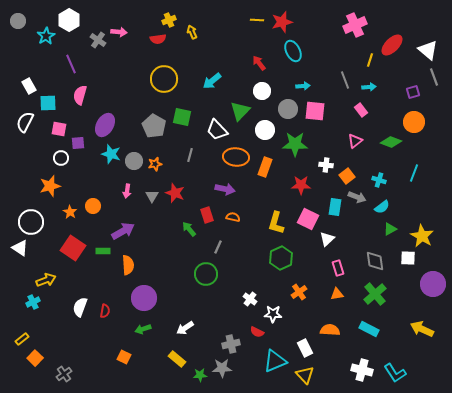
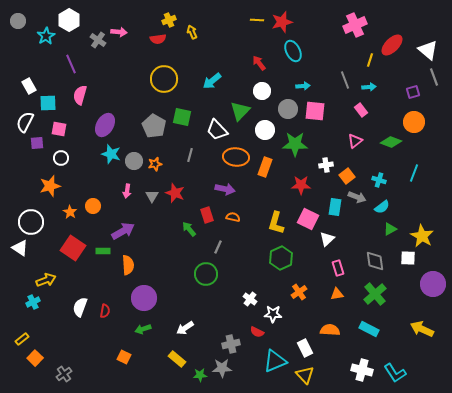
purple square at (78, 143): moved 41 px left
white cross at (326, 165): rotated 16 degrees counterclockwise
